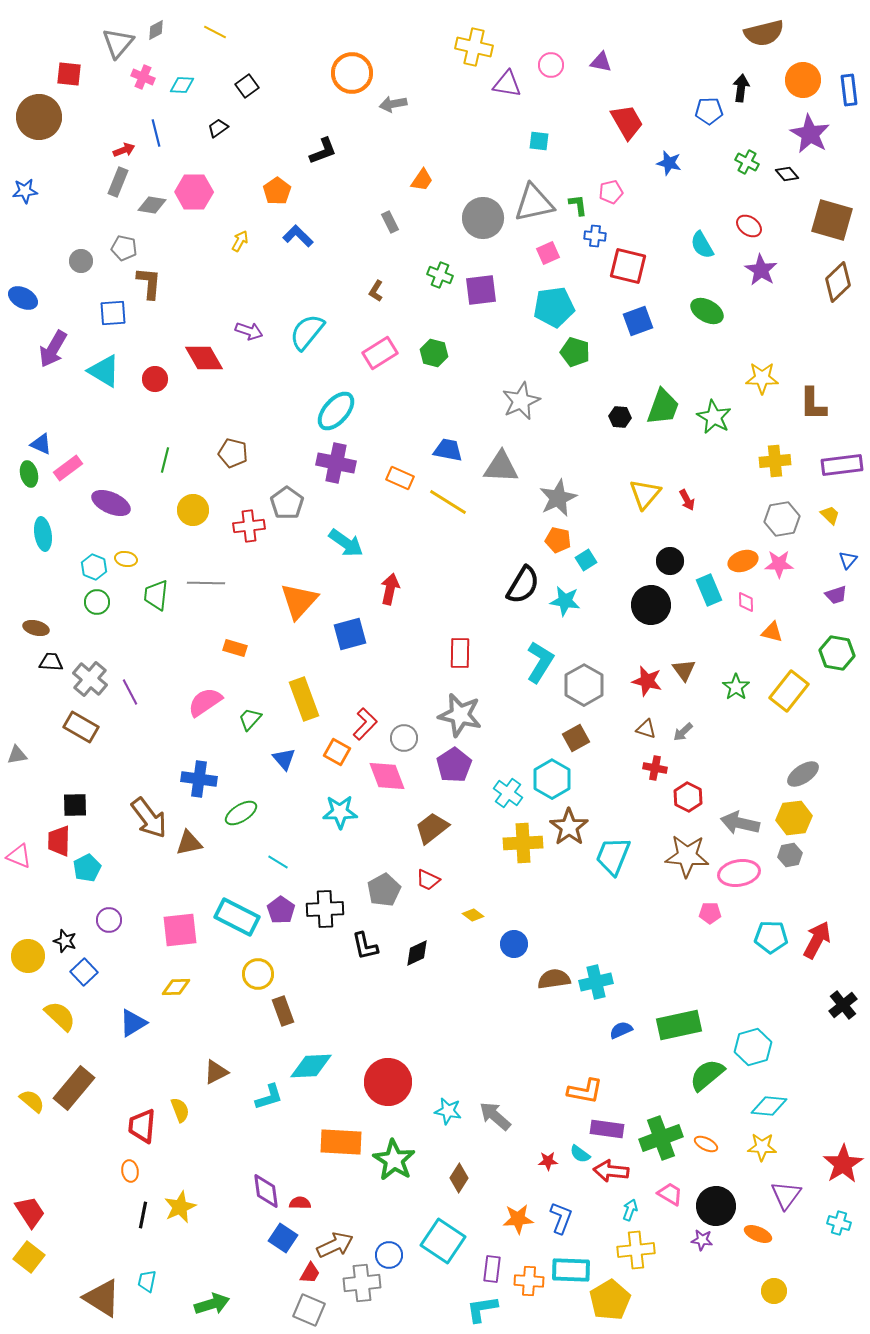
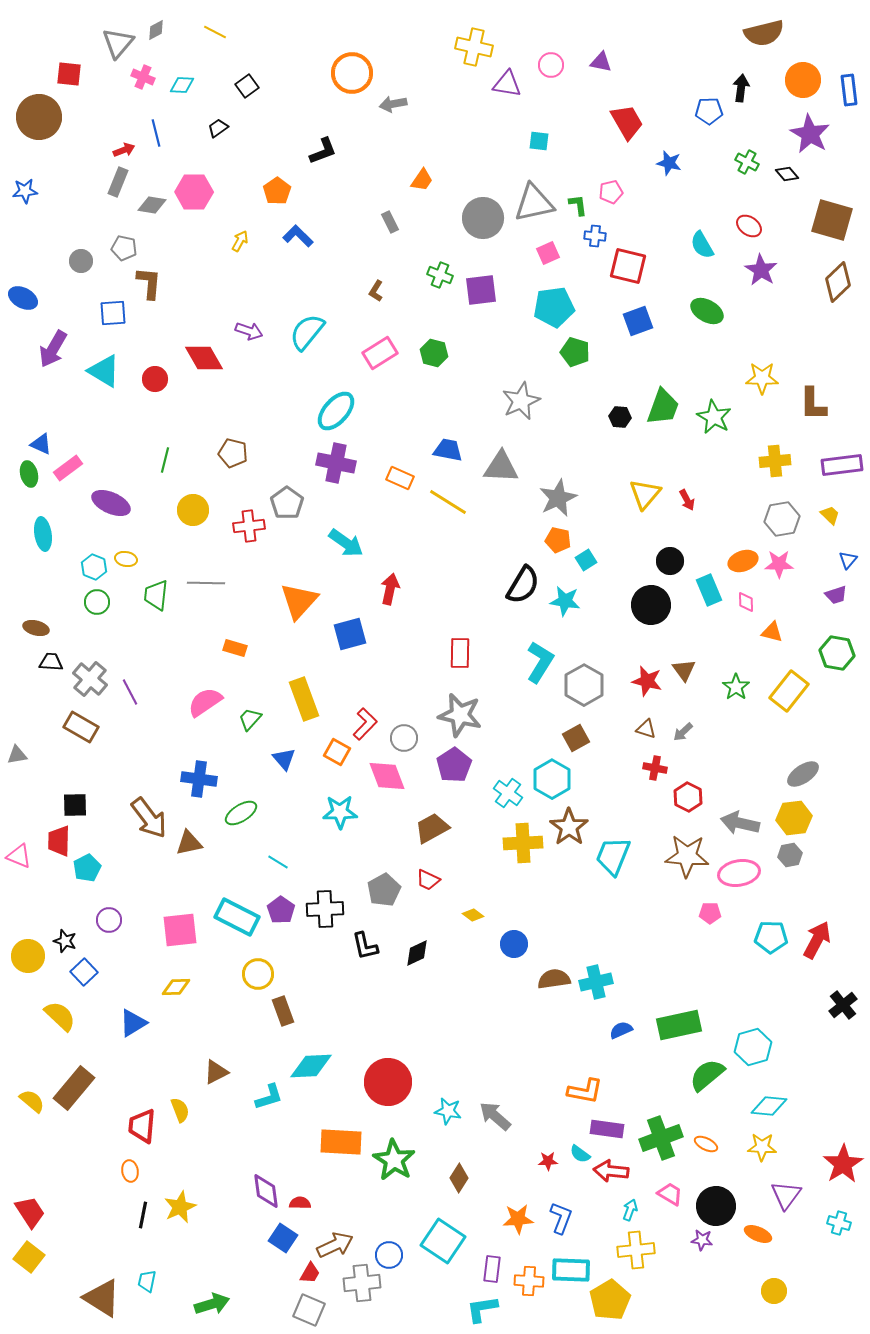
brown trapezoid at (432, 828): rotated 9 degrees clockwise
